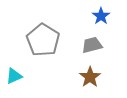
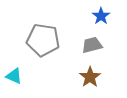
gray pentagon: rotated 24 degrees counterclockwise
cyan triangle: rotated 48 degrees clockwise
